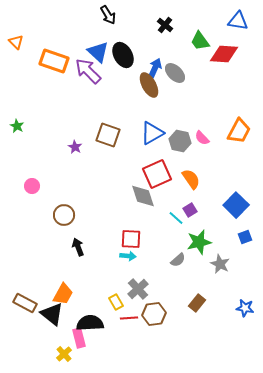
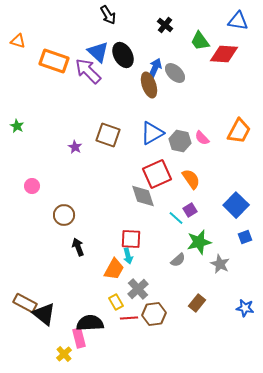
orange triangle at (16, 42): moved 2 px right, 1 px up; rotated 28 degrees counterclockwise
brown ellipse at (149, 85): rotated 10 degrees clockwise
cyan arrow at (128, 256): rotated 70 degrees clockwise
orange trapezoid at (63, 294): moved 51 px right, 25 px up
black triangle at (52, 314): moved 8 px left
